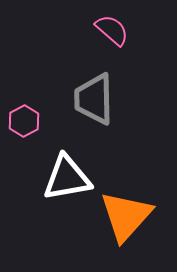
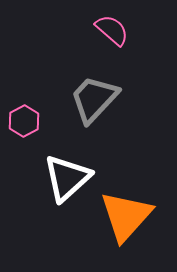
gray trapezoid: rotated 44 degrees clockwise
white triangle: rotated 32 degrees counterclockwise
